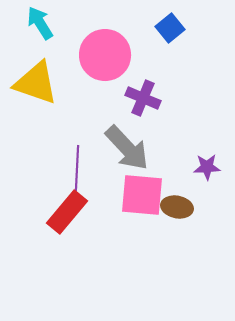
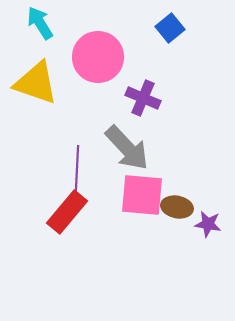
pink circle: moved 7 px left, 2 px down
purple star: moved 1 px right, 57 px down; rotated 12 degrees clockwise
